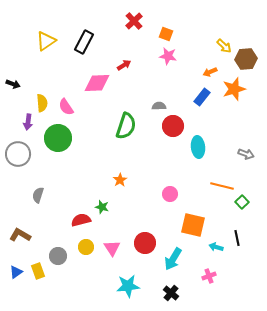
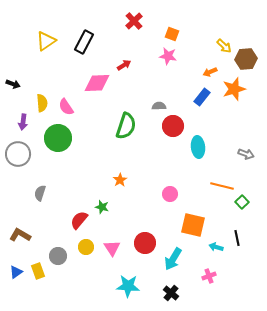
orange square at (166, 34): moved 6 px right
purple arrow at (28, 122): moved 5 px left
gray semicircle at (38, 195): moved 2 px right, 2 px up
red semicircle at (81, 220): moved 2 px left; rotated 36 degrees counterclockwise
cyan star at (128, 286): rotated 10 degrees clockwise
